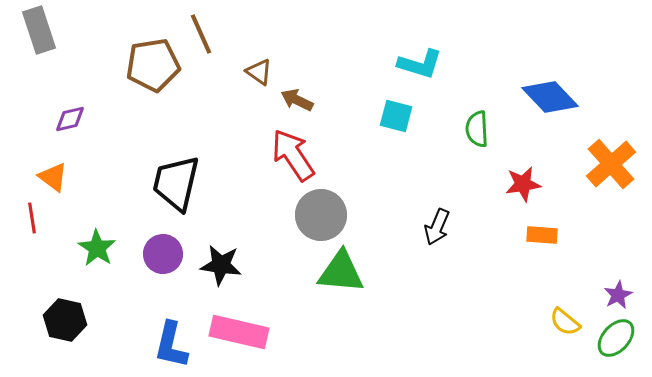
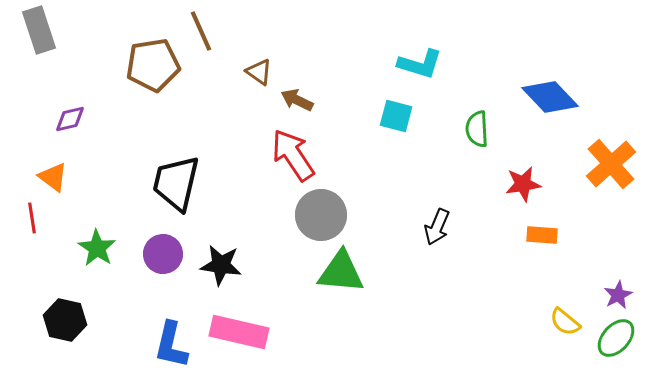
brown line: moved 3 px up
